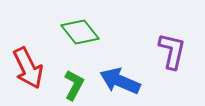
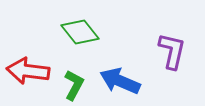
red arrow: moved 3 px down; rotated 123 degrees clockwise
